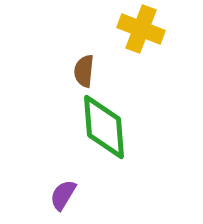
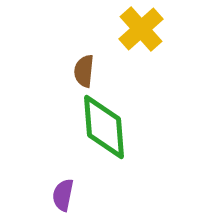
yellow cross: rotated 27 degrees clockwise
purple semicircle: rotated 20 degrees counterclockwise
